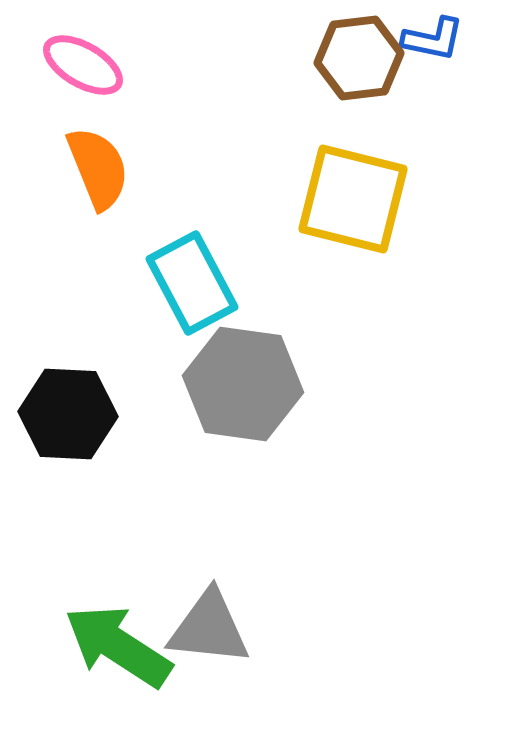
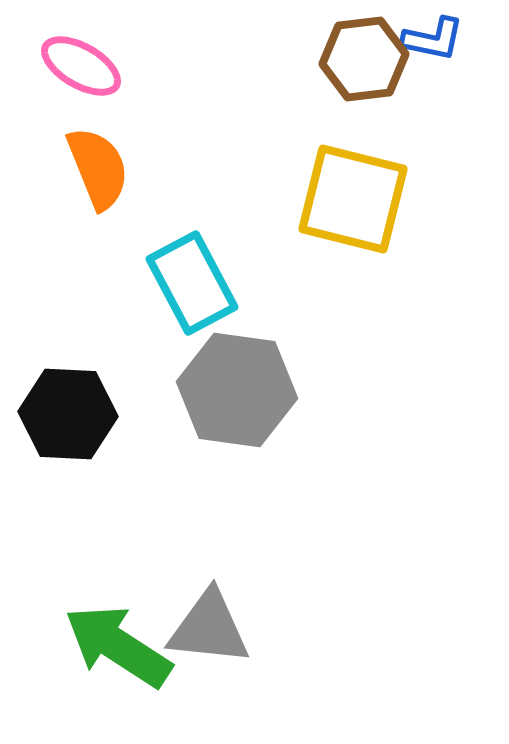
brown hexagon: moved 5 px right, 1 px down
pink ellipse: moved 2 px left, 1 px down
gray hexagon: moved 6 px left, 6 px down
